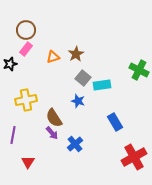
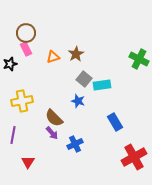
brown circle: moved 3 px down
pink rectangle: rotated 64 degrees counterclockwise
green cross: moved 11 px up
gray square: moved 1 px right, 1 px down
yellow cross: moved 4 px left, 1 px down
brown semicircle: rotated 12 degrees counterclockwise
blue cross: rotated 14 degrees clockwise
